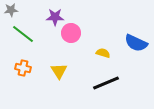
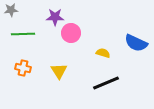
green line: rotated 40 degrees counterclockwise
